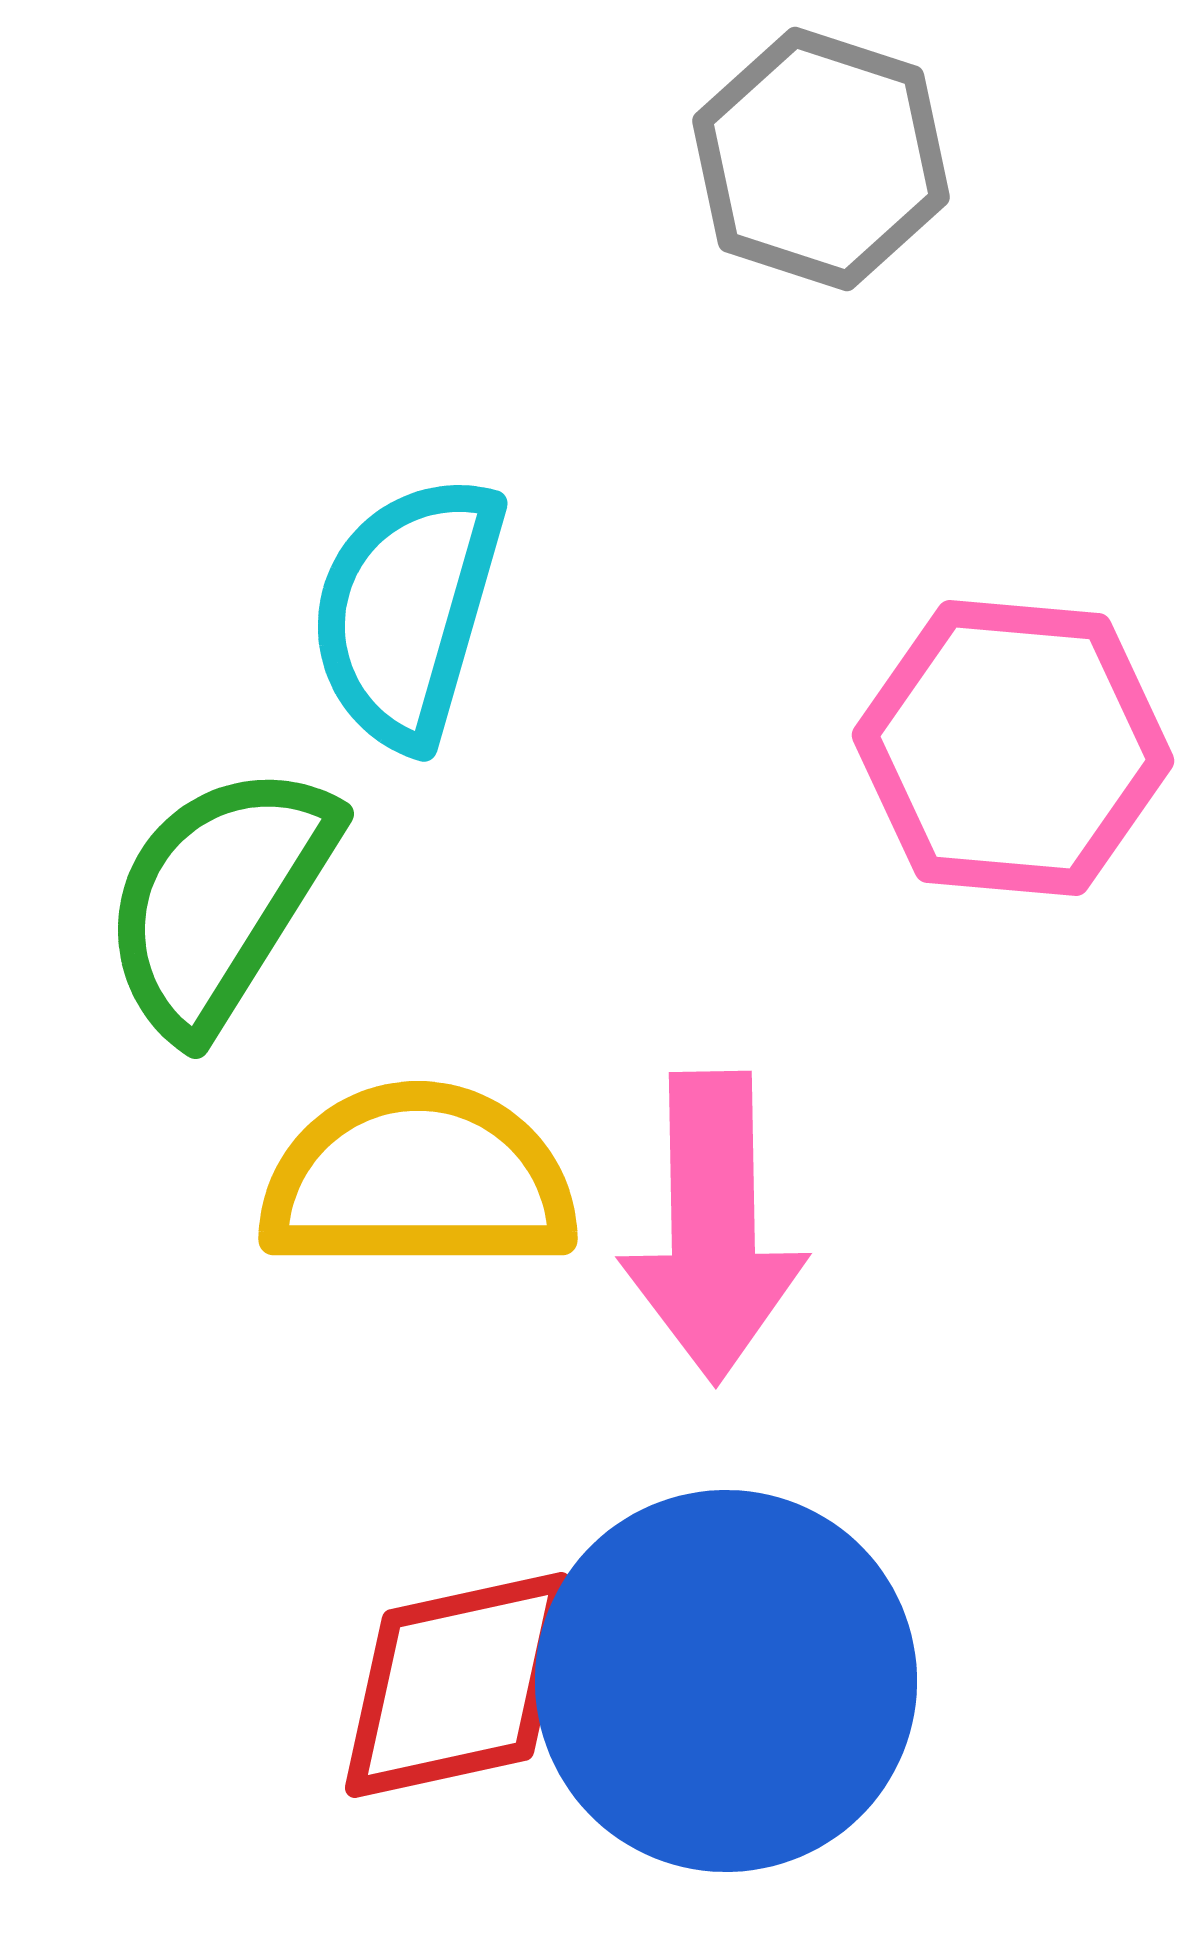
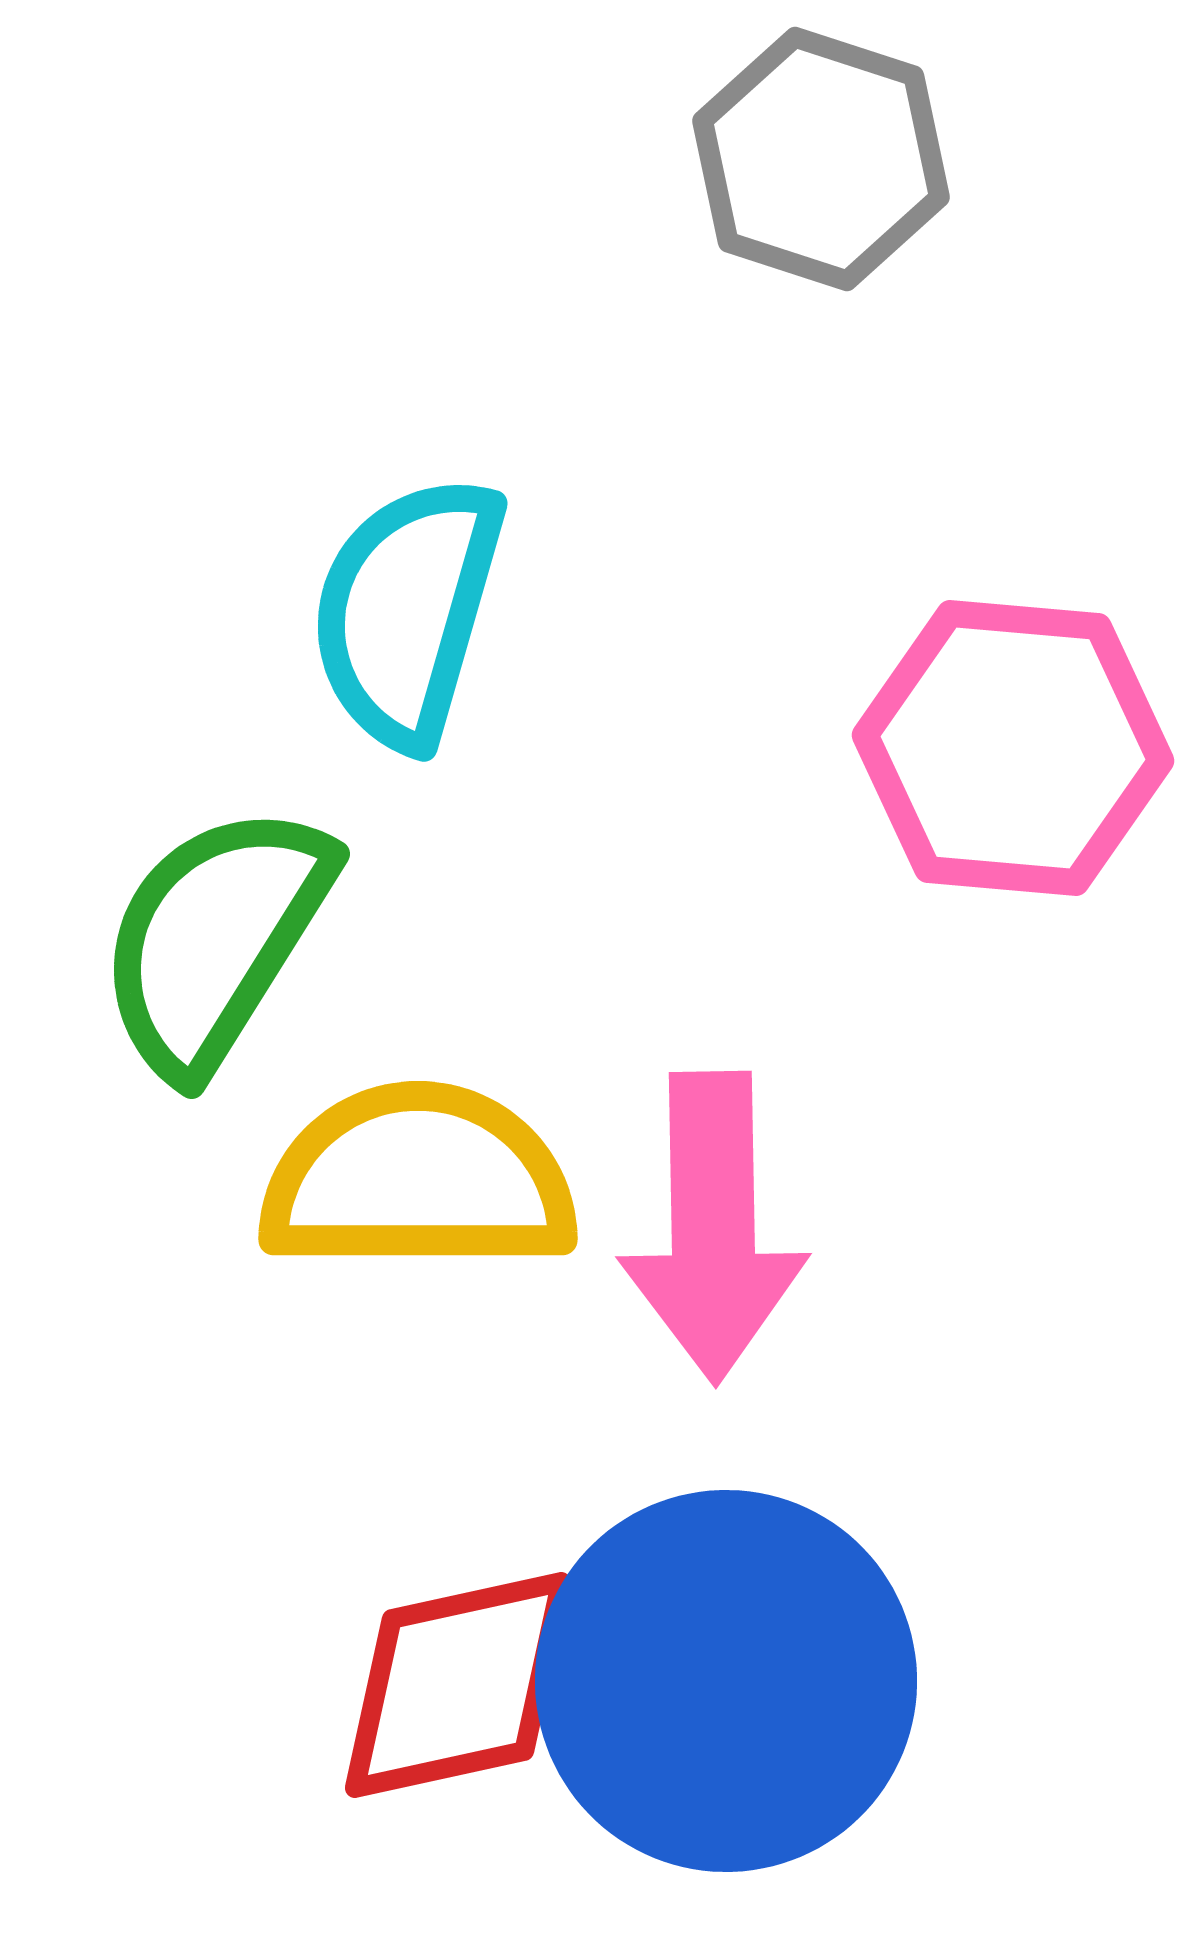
green semicircle: moved 4 px left, 40 px down
